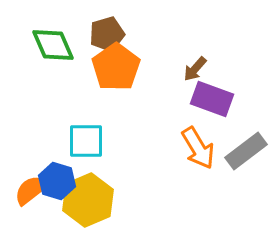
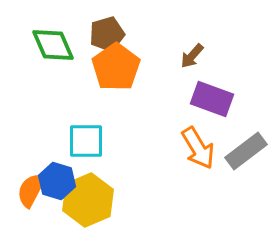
brown arrow: moved 3 px left, 13 px up
orange semicircle: rotated 24 degrees counterclockwise
